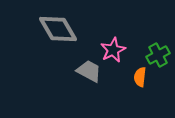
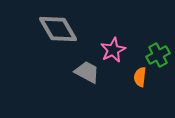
gray trapezoid: moved 2 px left, 1 px down
